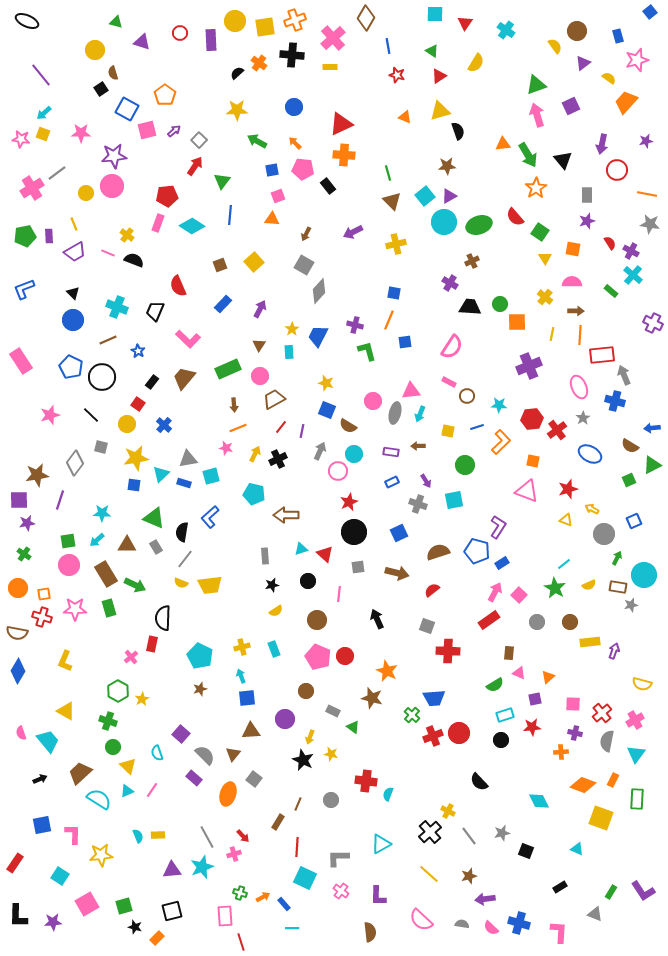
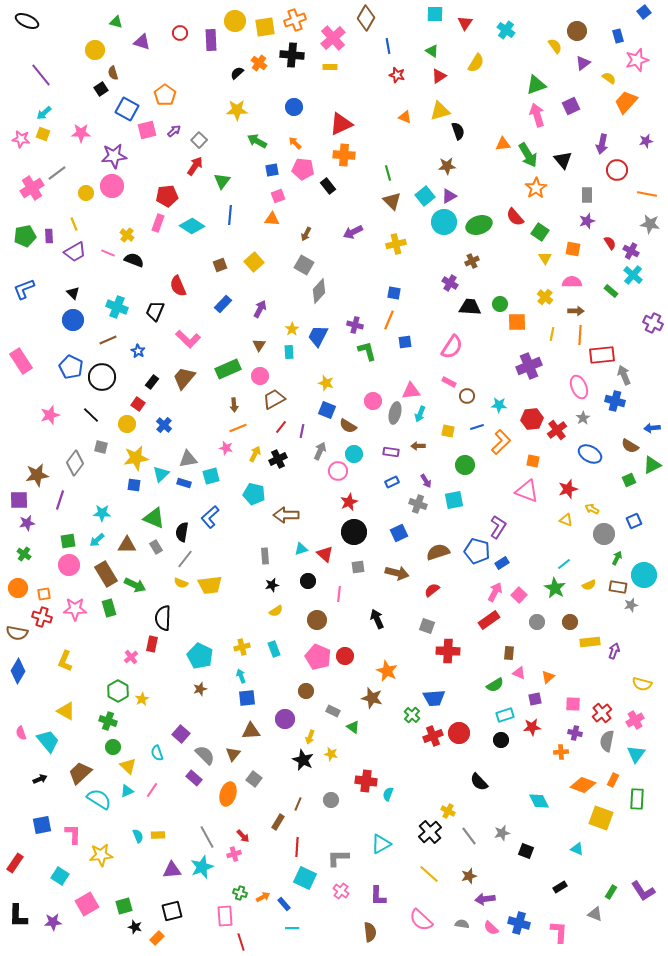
blue square at (650, 12): moved 6 px left
